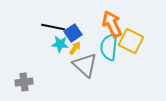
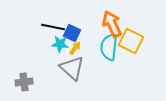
blue square: moved 1 px left; rotated 30 degrees counterclockwise
gray triangle: moved 13 px left, 3 px down
